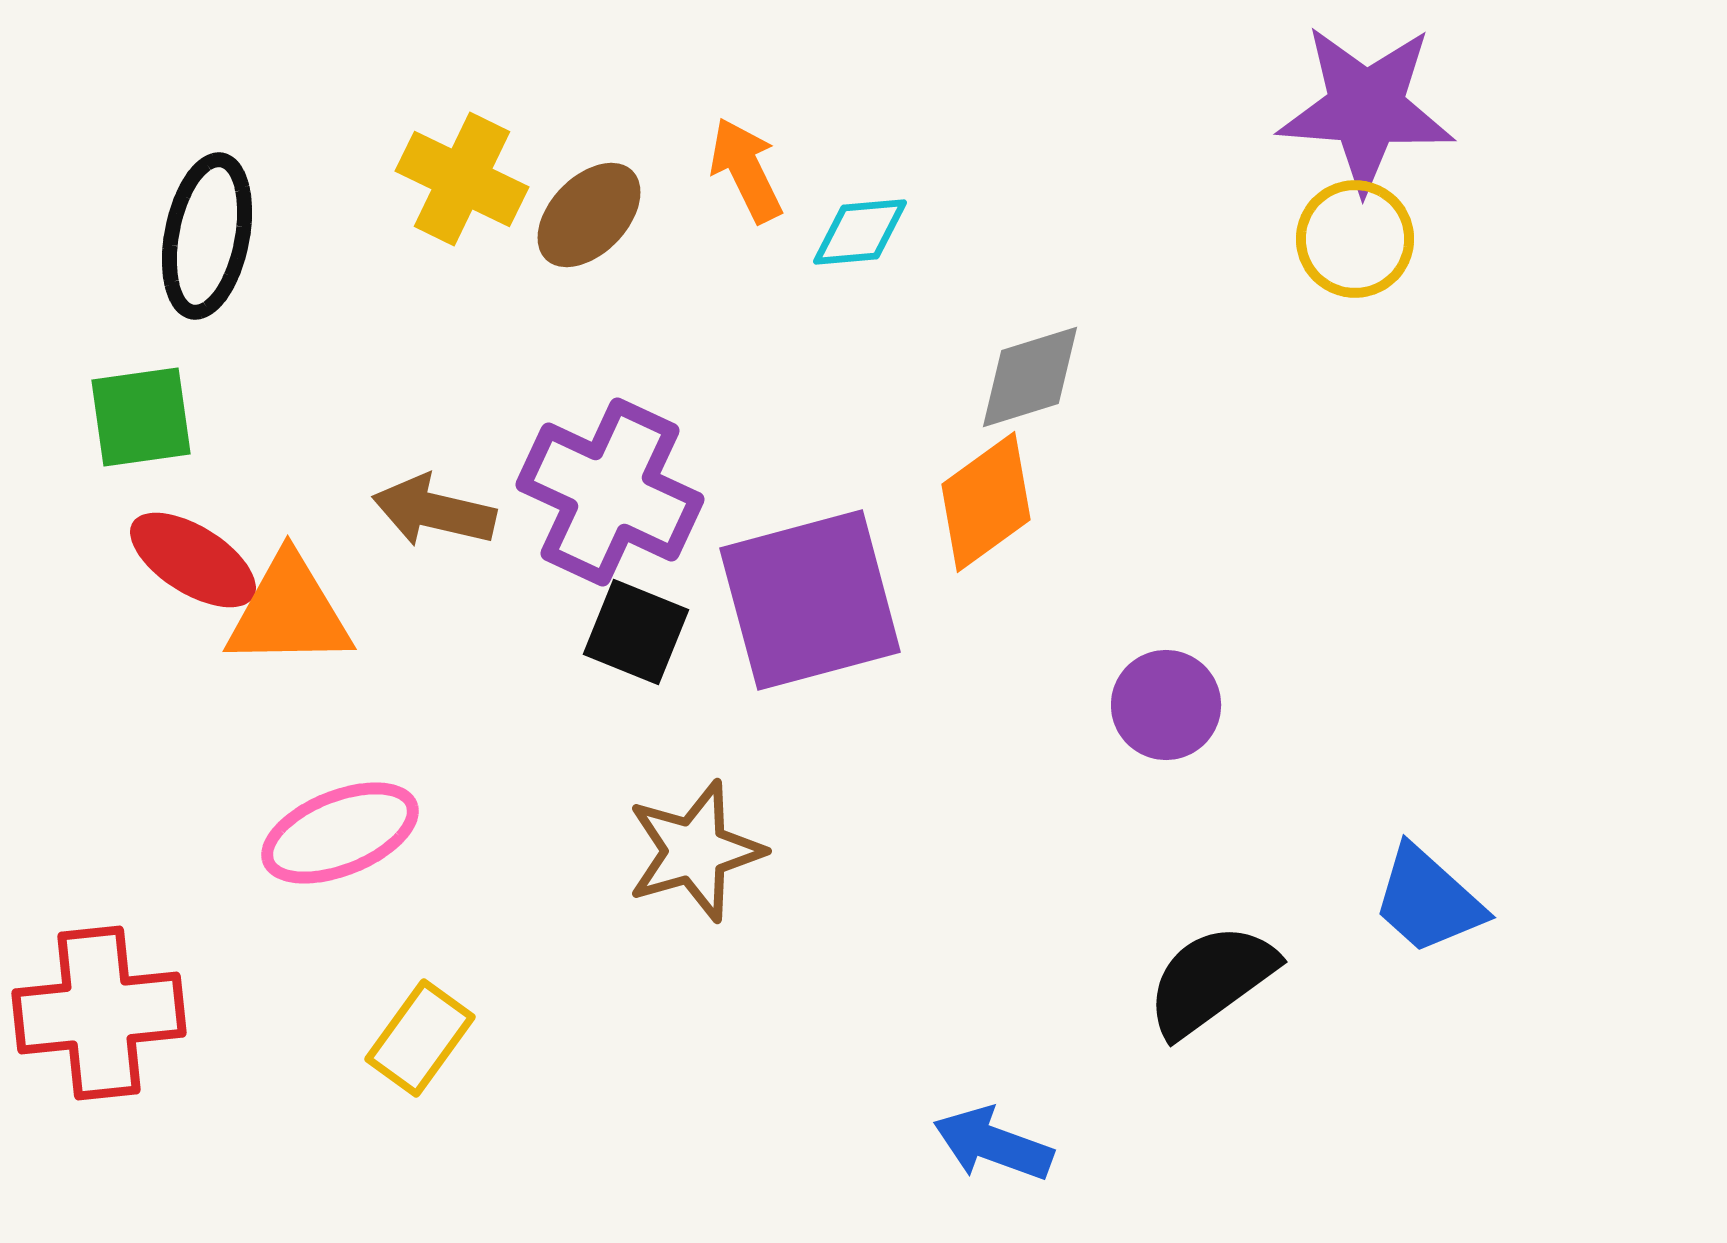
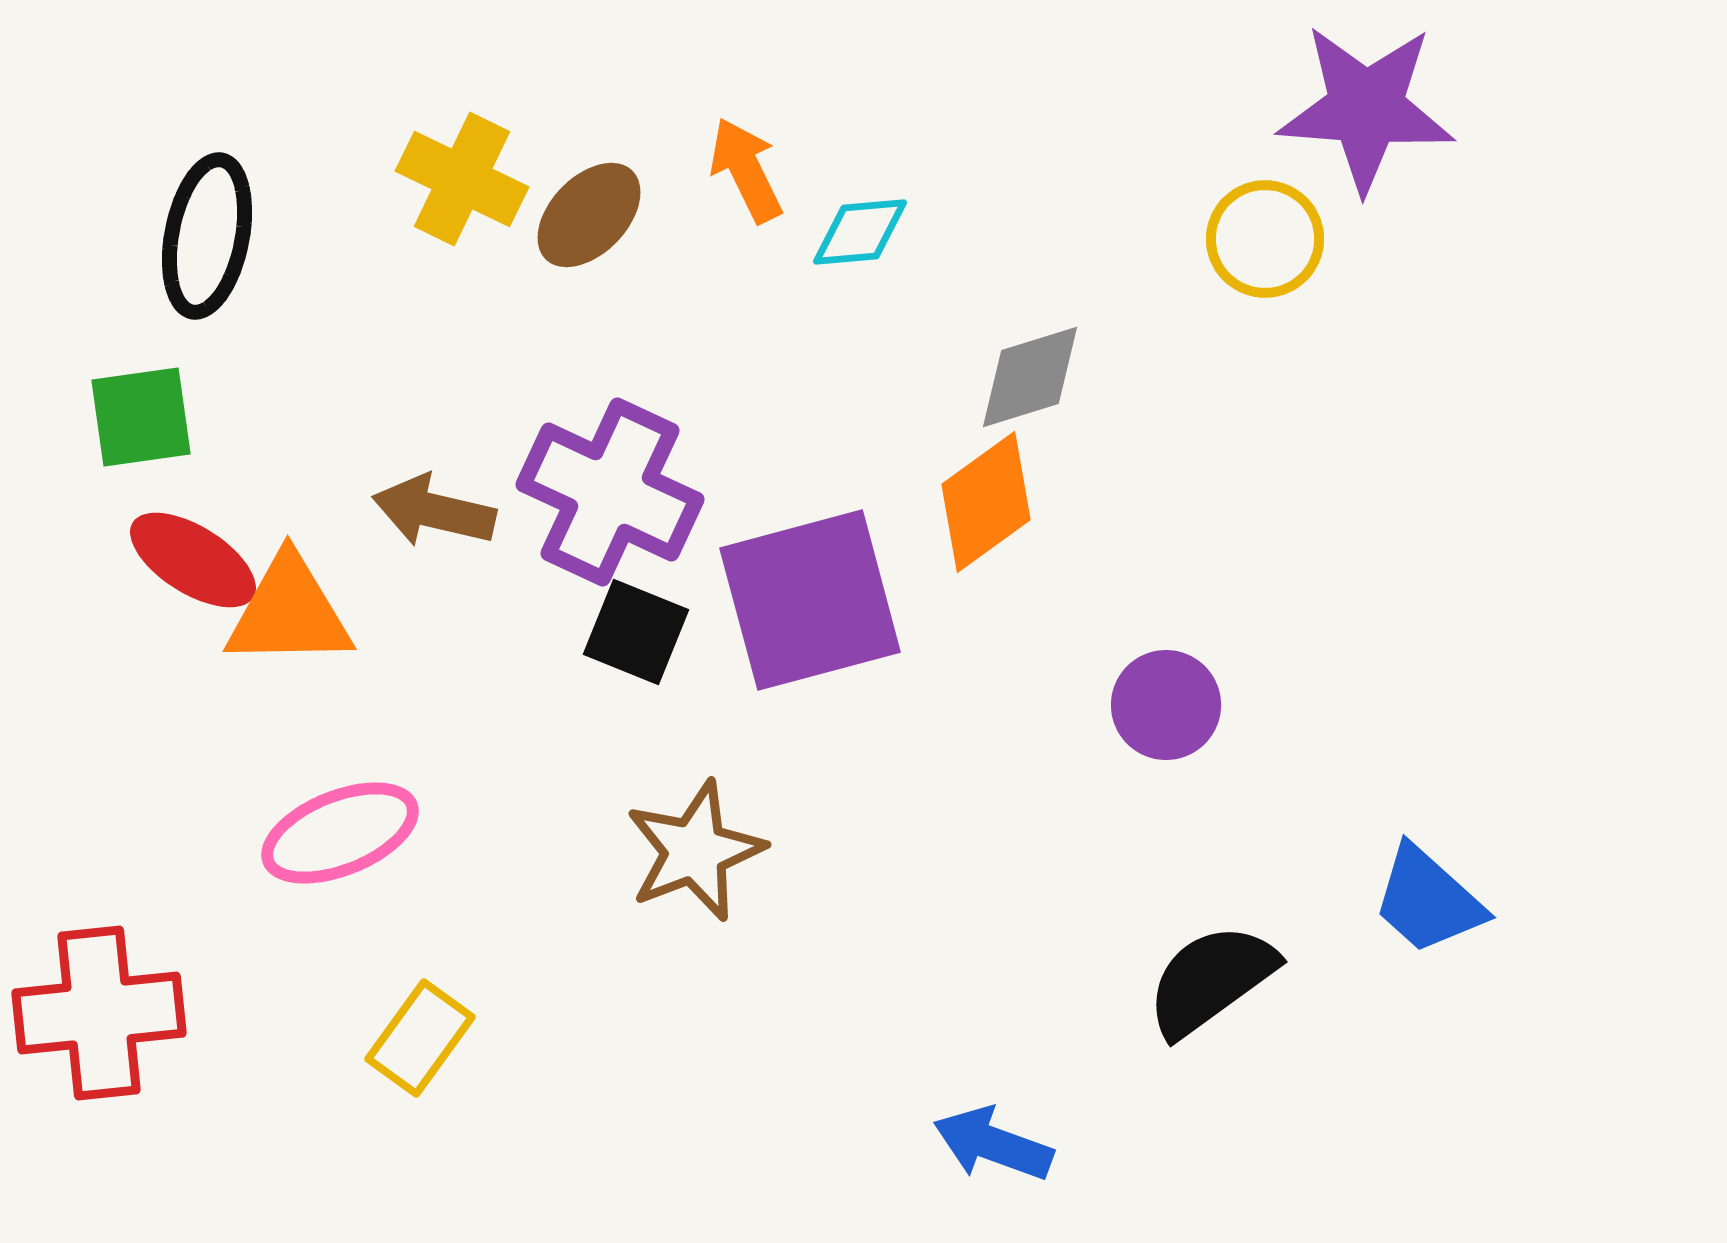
yellow circle: moved 90 px left
brown star: rotated 5 degrees counterclockwise
